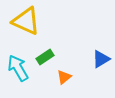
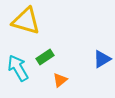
yellow triangle: rotated 8 degrees counterclockwise
blue triangle: moved 1 px right
orange triangle: moved 4 px left, 3 px down
